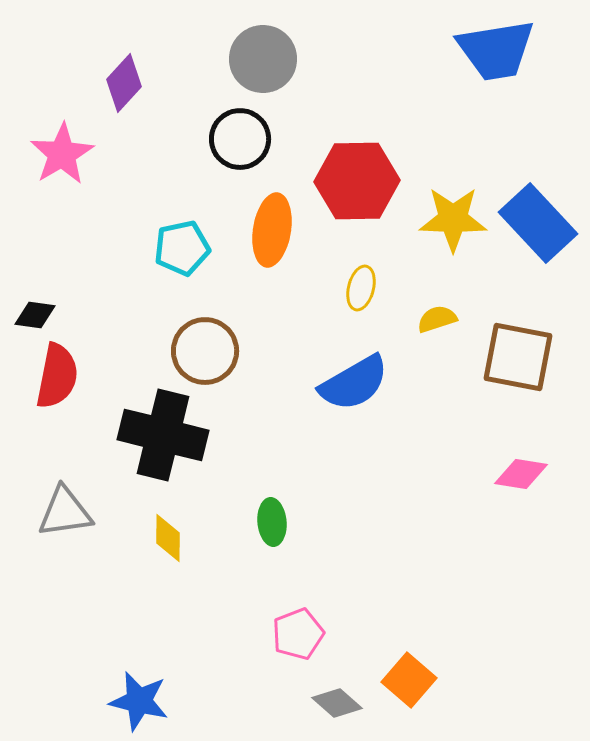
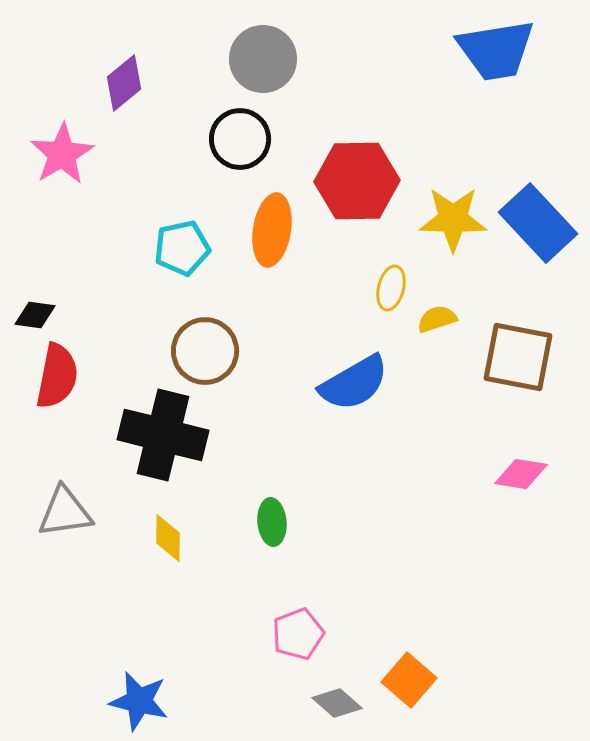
purple diamond: rotated 8 degrees clockwise
yellow ellipse: moved 30 px right
